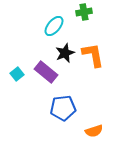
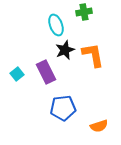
cyan ellipse: moved 2 px right, 1 px up; rotated 60 degrees counterclockwise
black star: moved 3 px up
purple rectangle: rotated 25 degrees clockwise
orange semicircle: moved 5 px right, 5 px up
